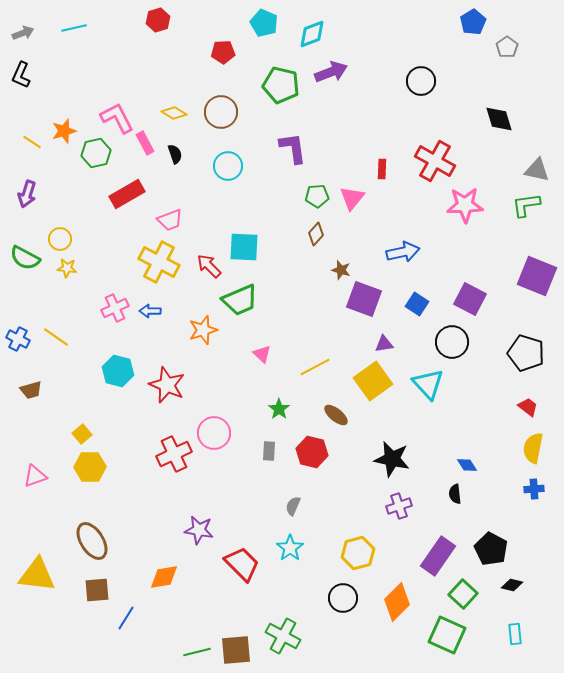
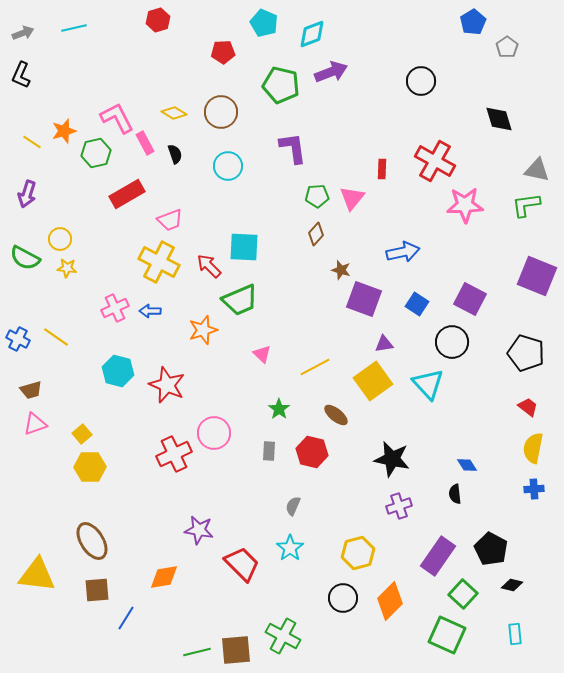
pink triangle at (35, 476): moved 52 px up
orange diamond at (397, 602): moved 7 px left, 1 px up
